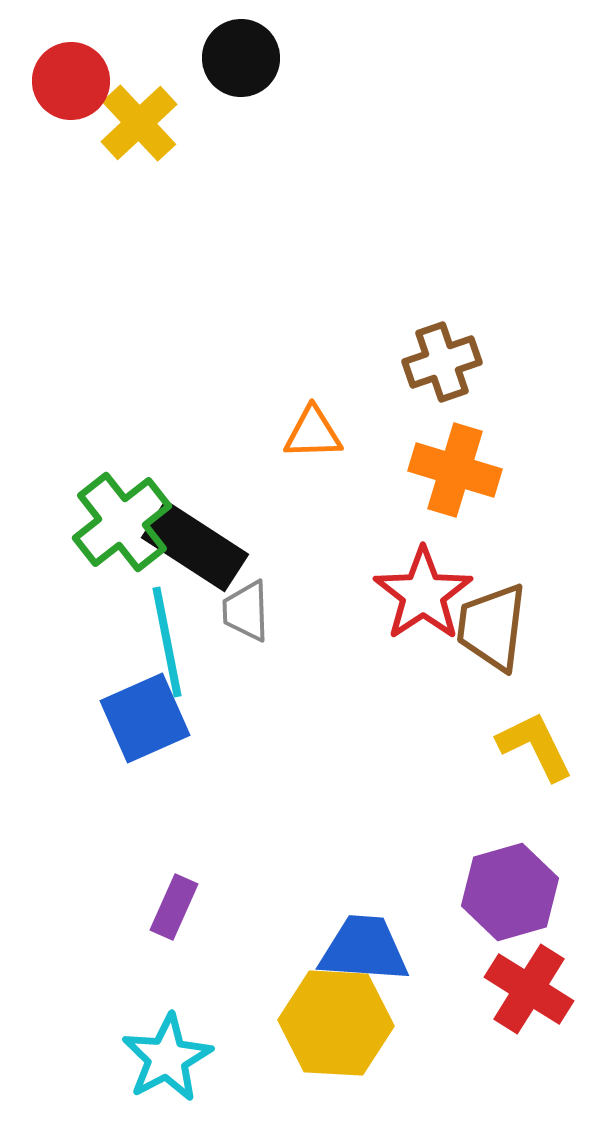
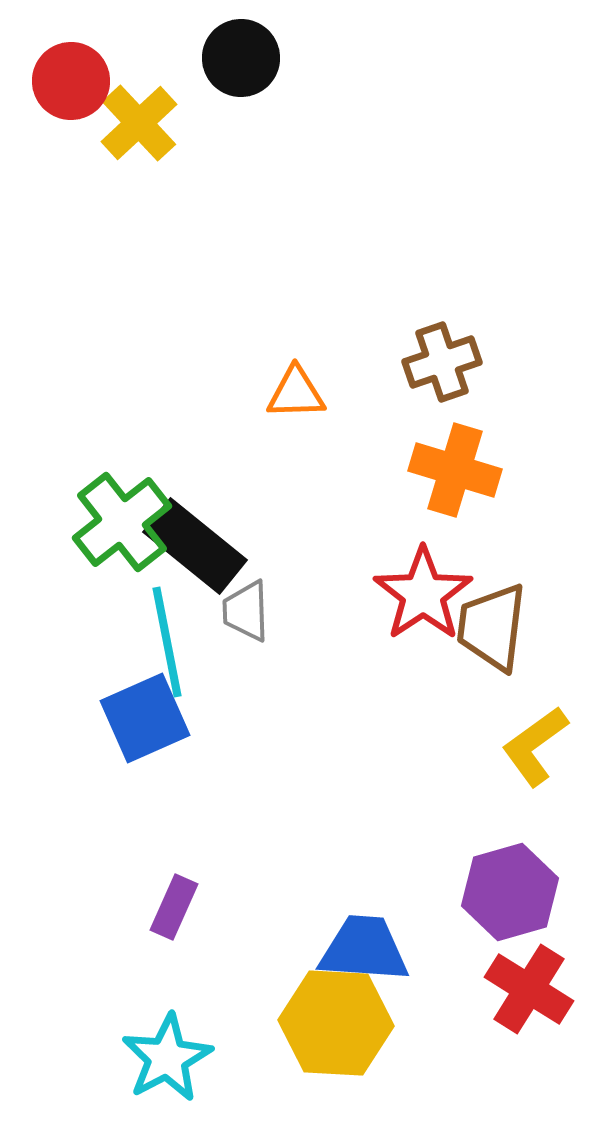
orange triangle: moved 17 px left, 40 px up
black rectangle: rotated 6 degrees clockwise
yellow L-shape: rotated 100 degrees counterclockwise
